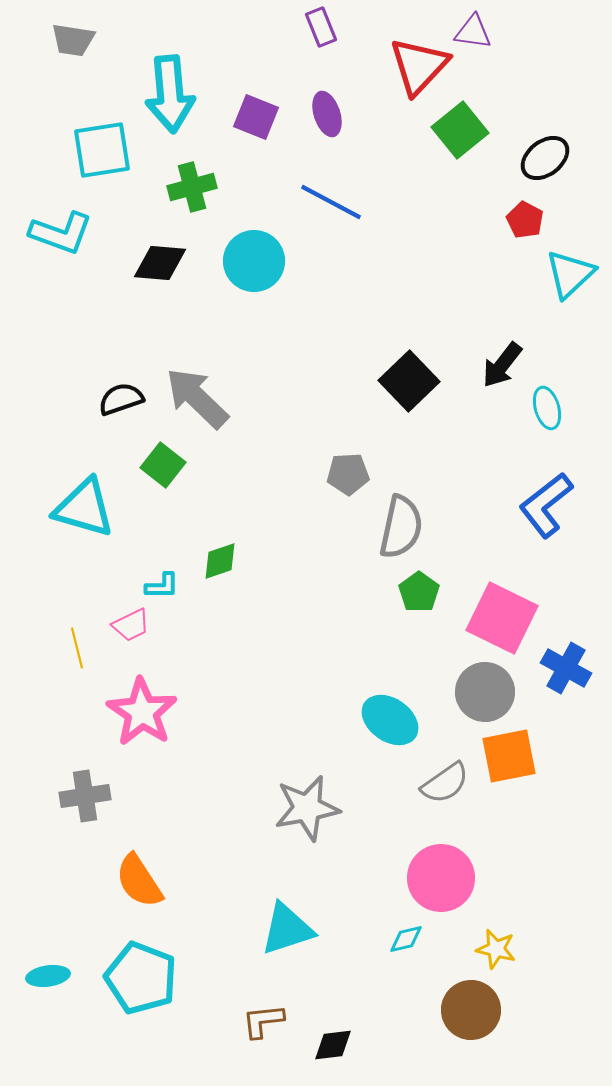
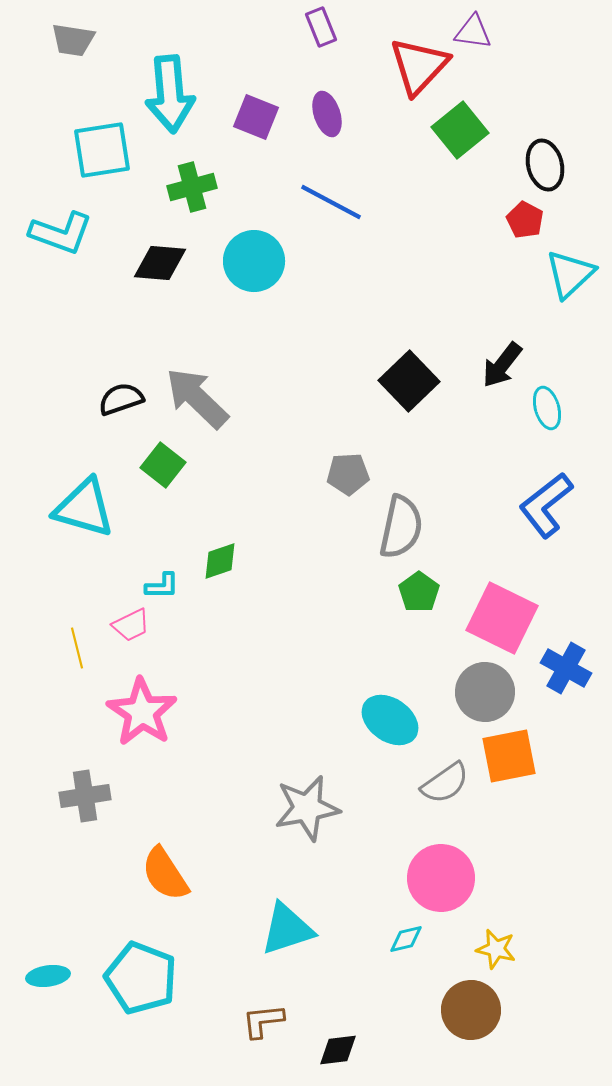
black ellipse at (545, 158): moved 7 px down; rotated 66 degrees counterclockwise
orange semicircle at (139, 881): moved 26 px right, 7 px up
black diamond at (333, 1045): moved 5 px right, 5 px down
